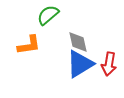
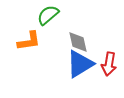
orange L-shape: moved 4 px up
